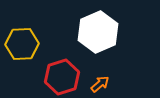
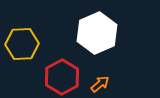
white hexagon: moved 1 px left, 1 px down
red hexagon: rotated 12 degrees counterclockwise
